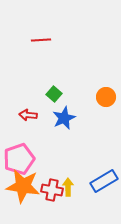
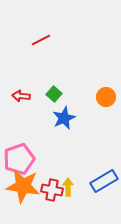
red line: rotated 24 degrees counterclockwise
red arrow: moved 7 px left, 19 px up
